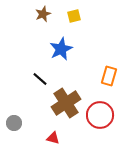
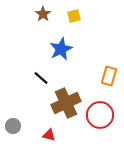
brown star: rotated 14 degrees counterclockwise
black line: moved 1 px right, 1 px up
brown cross: rotated 8 degrees clockwise
gray circle: moved 1 px left, 3 px down
red triangle: moved 4 px left, 3 px up
